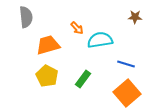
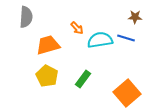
gray semicircle: rotated 10 degrees clockwise
blue line: moved 26 px up
